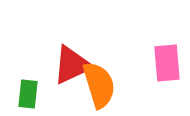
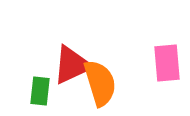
orange semicircle: moved 1 px right, 2 px up
green rectangle: moved 12 px right, 3 px up
